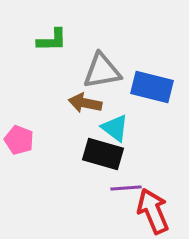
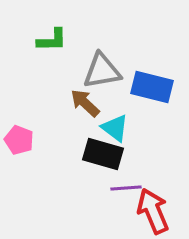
brown arrow: rotated 32 degrees clockwise
